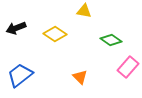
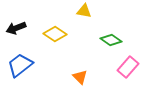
blue trapezoid: moved 10 px up
